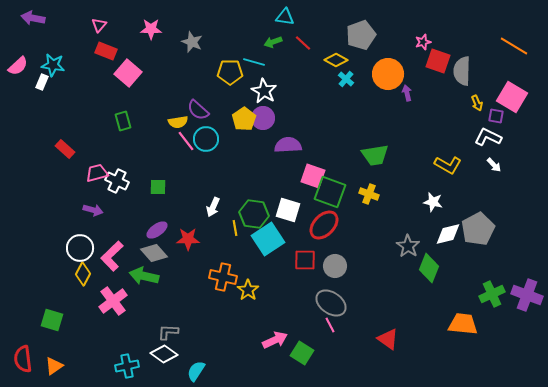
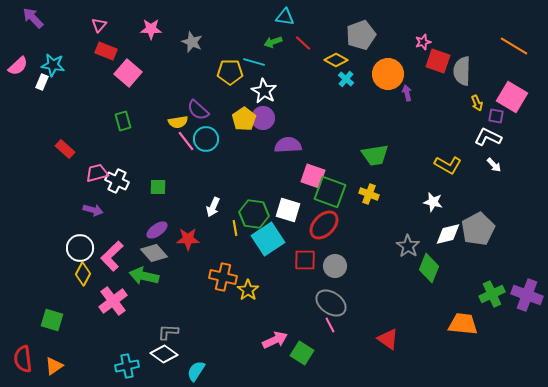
purple arrow at (33, 18): rotated 35 degrees clockwise
